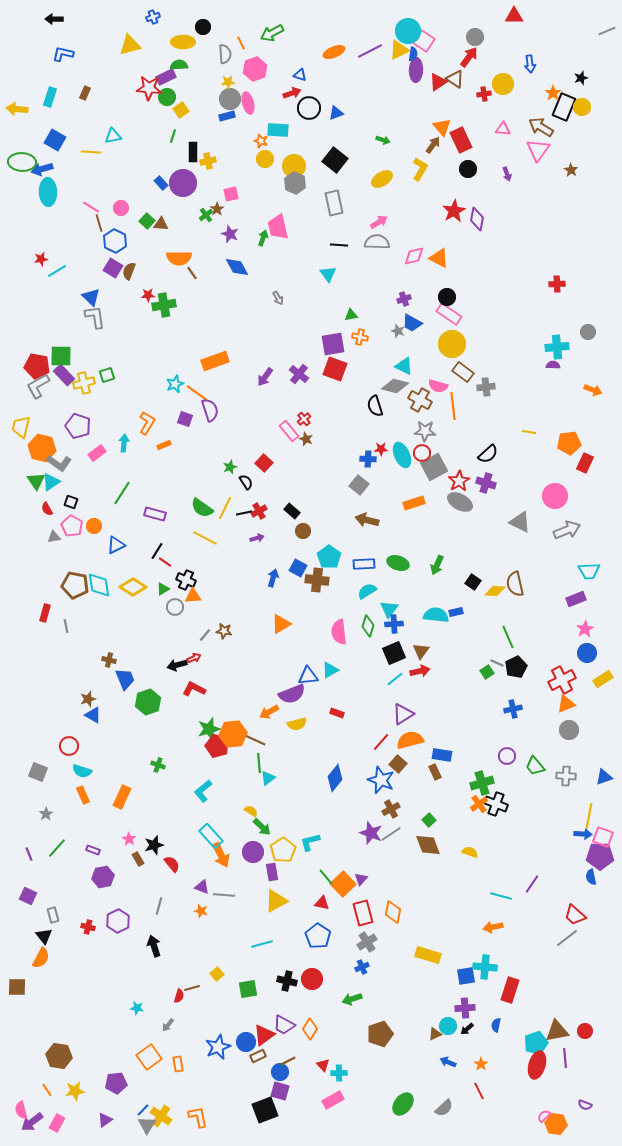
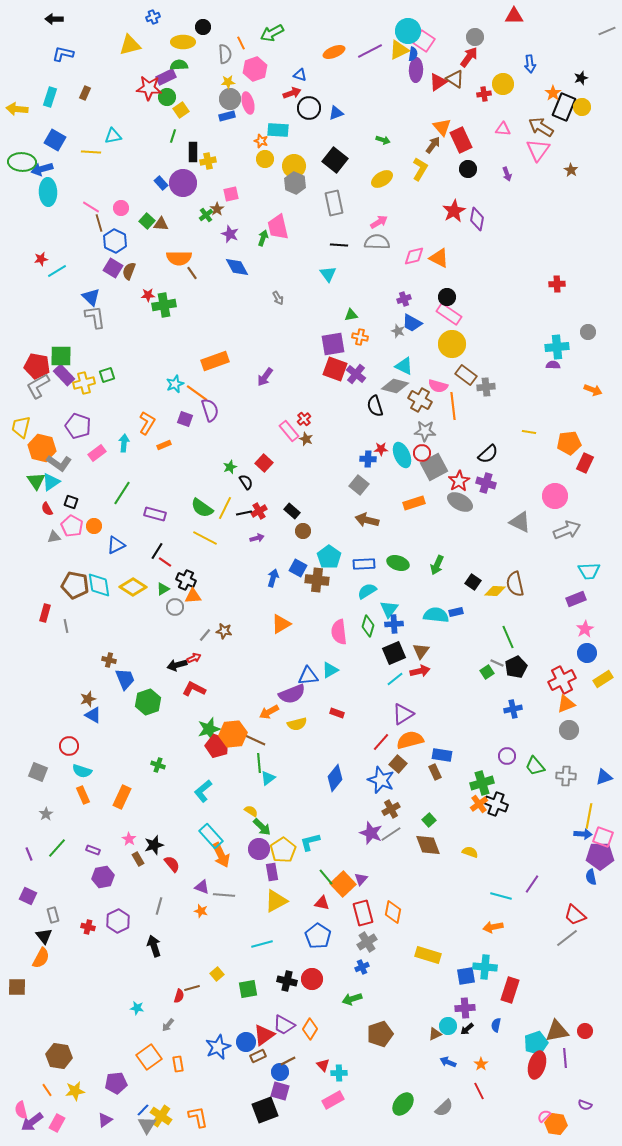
brown rectangle at (463, 372): moved 3 px right, 3 px down
purple cross at (299, 374): moved 57 px right
purple circle at (253, 852): moved 6 px right, 3 px up
